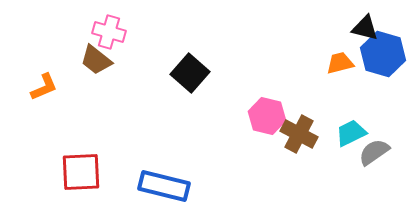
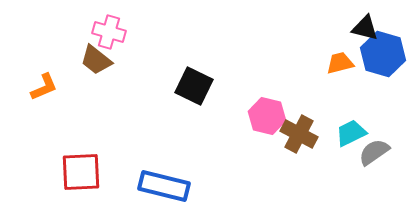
black square: moved 4 px right, 13 px down; rotated 15 degrees counterclockwise
